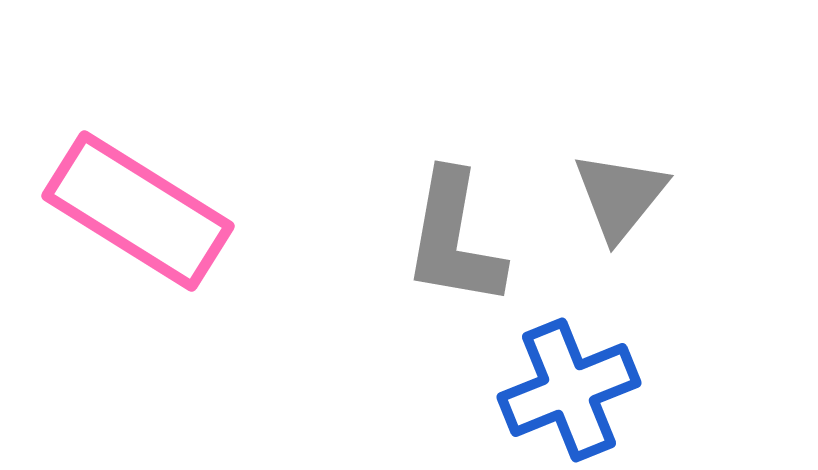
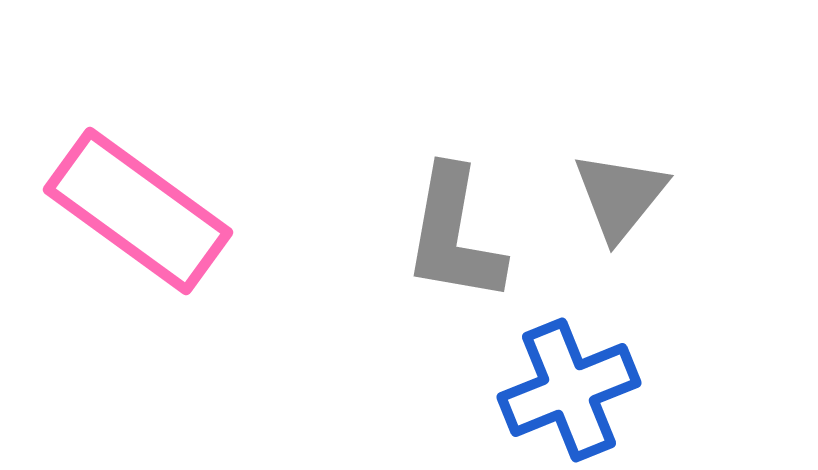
pink rectangle: rotated 4 degrees clockwise
gray L-shape: moved 4 px up
